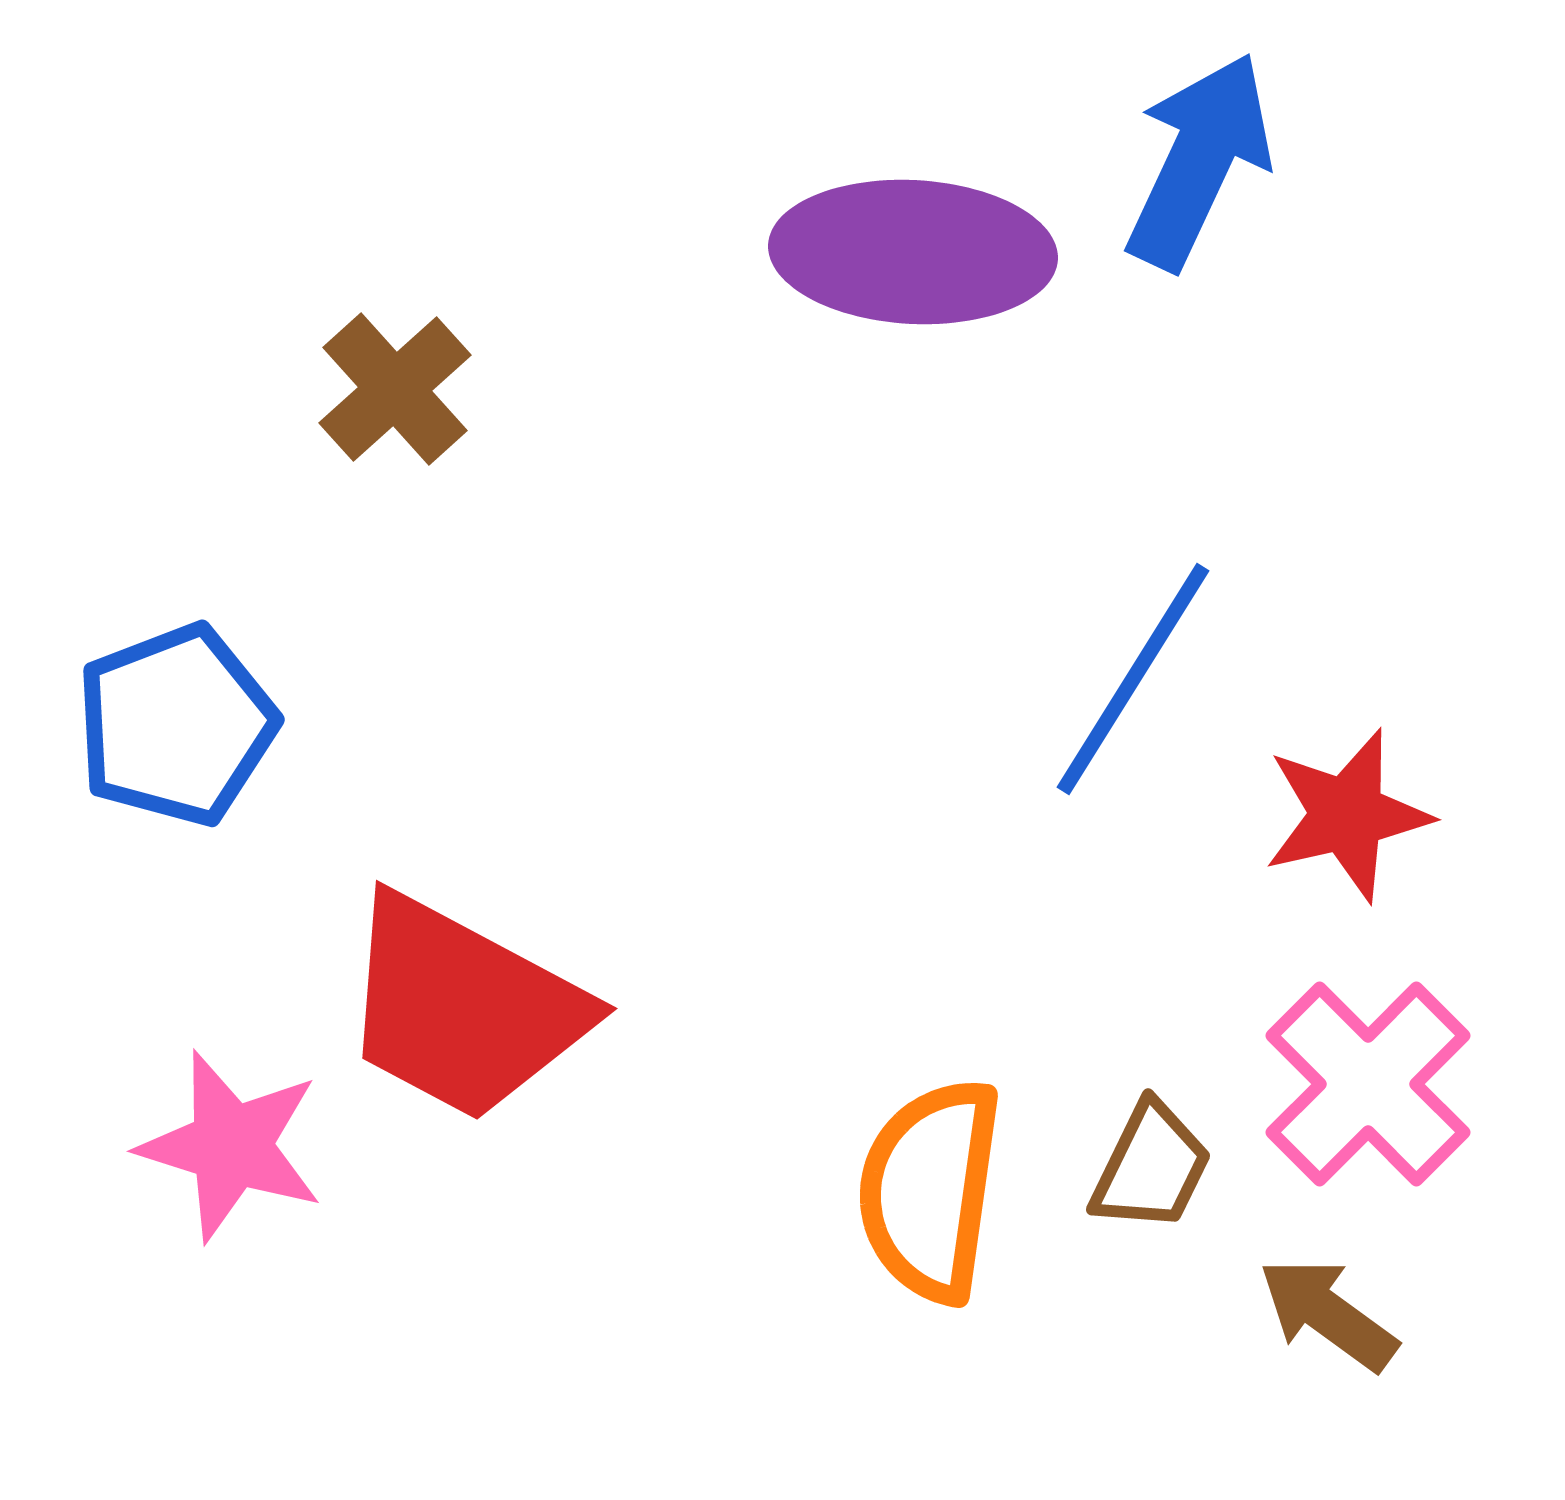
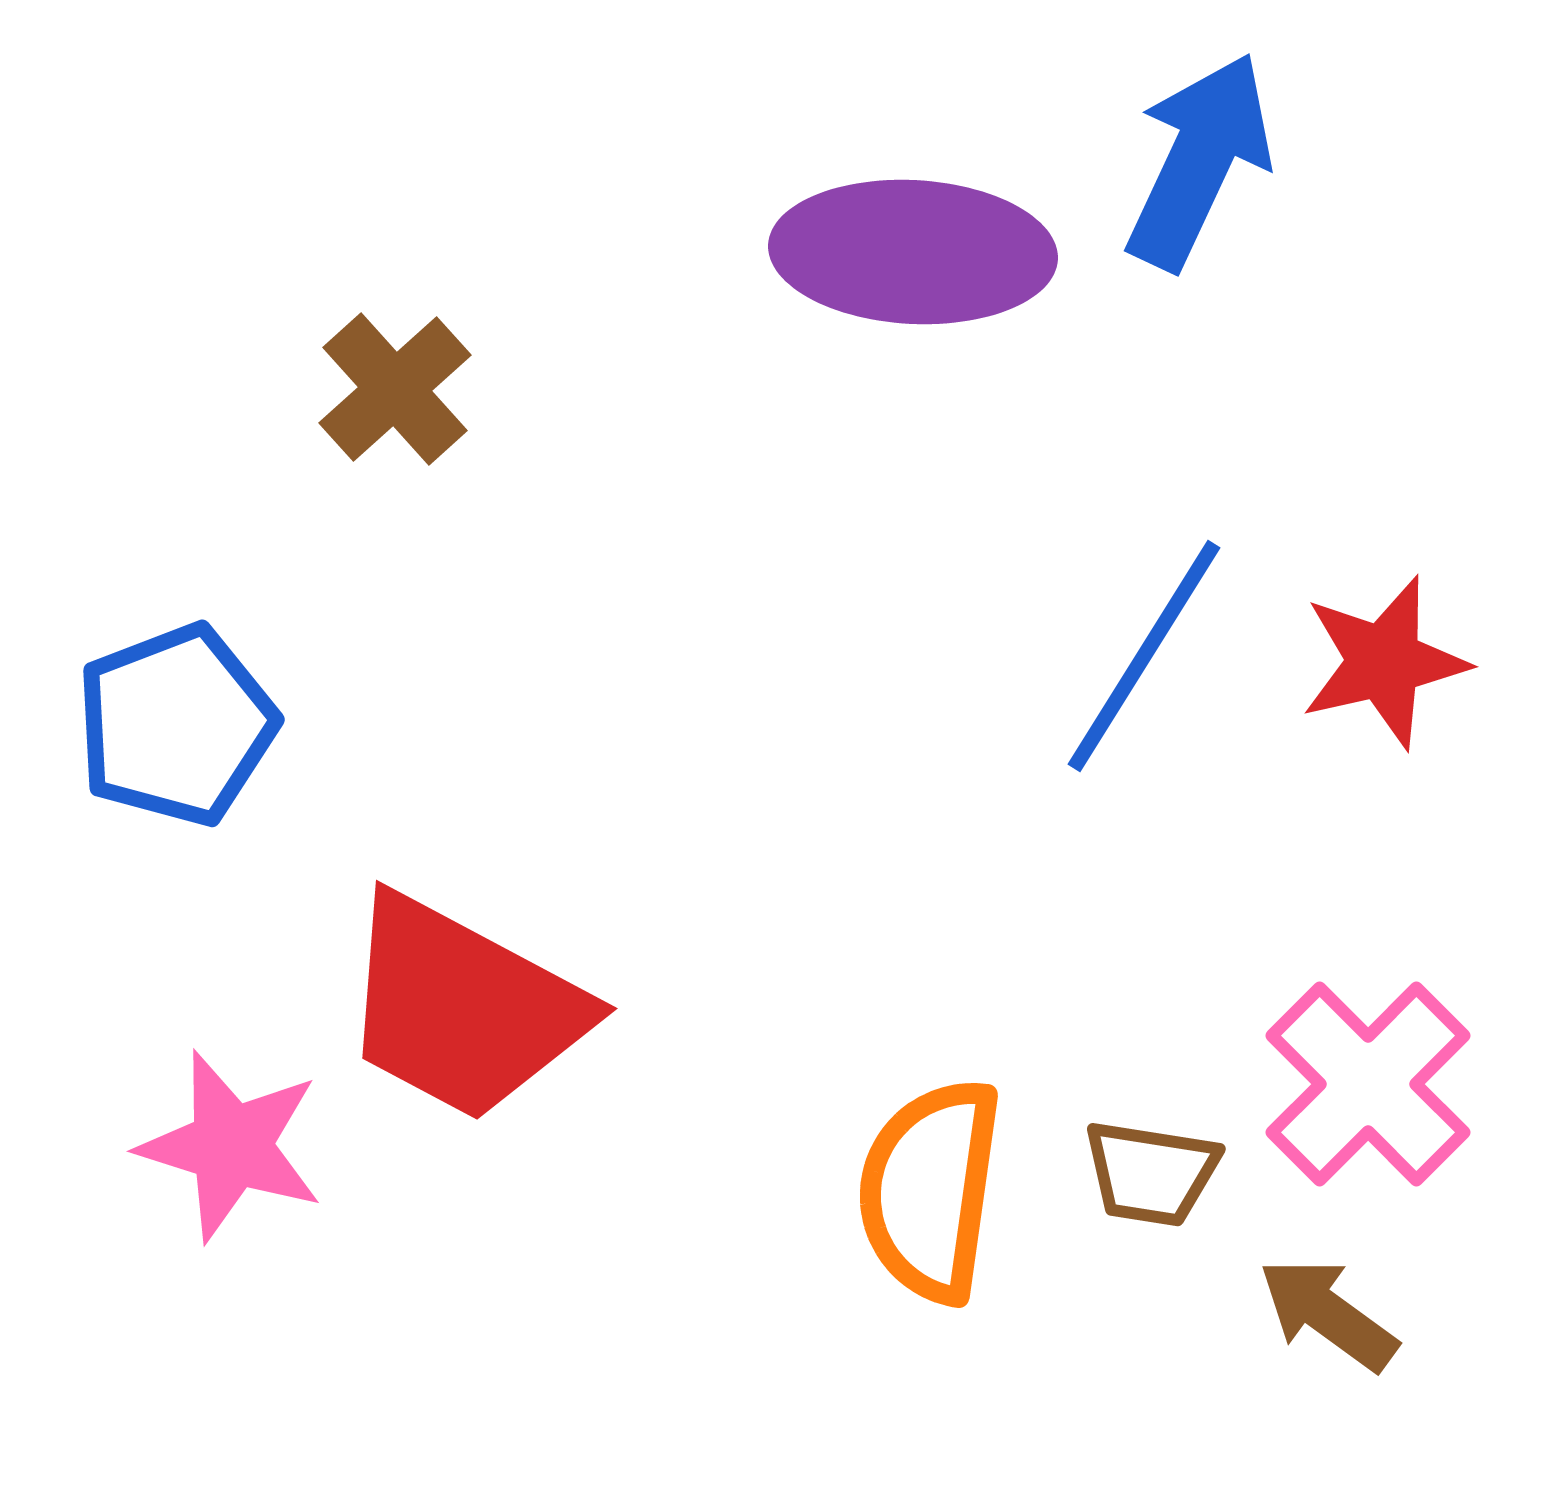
blue line: moved 11 px right, 23 px up
red star: moved 37 px right, 153 px up
brown trapezoid: moved 6 px down; rotated 73 degrees clockwise
